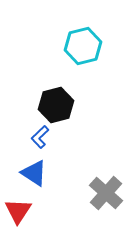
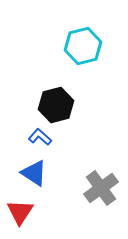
blue L-shape: rotated 85 degrees clockwise
gray cross: moved 5 px left, 5 px up; rotated 12 degrees clockwise
red triangle: moved 2 px right, 1 px down
